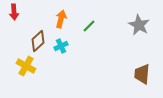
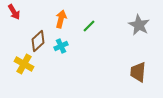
red arrow: rotated 28 degrees counterclockwise
yellow cross: moved 2 px left, 2 px up
brown trapezoid: moved 4 px left, 2 px up
